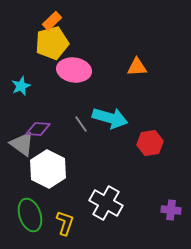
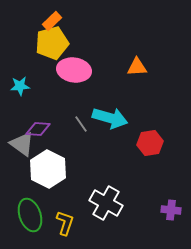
cyan star: moved 1 px left; rotated 18 degrees clockwise
